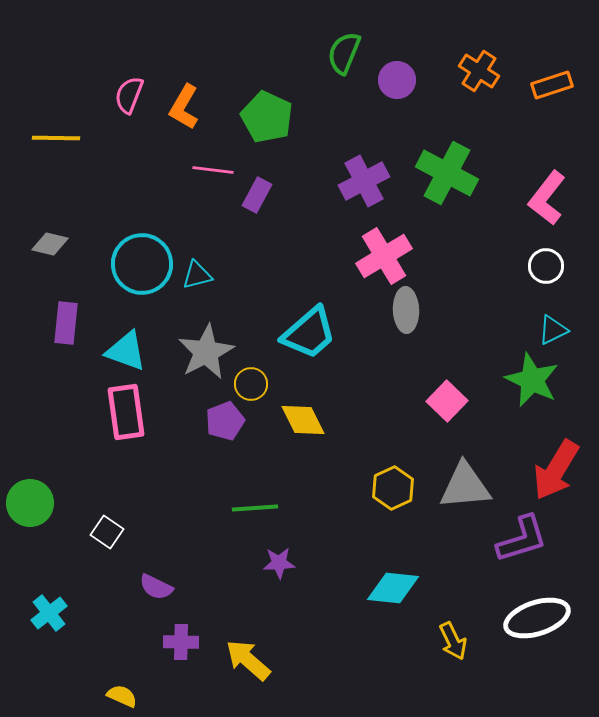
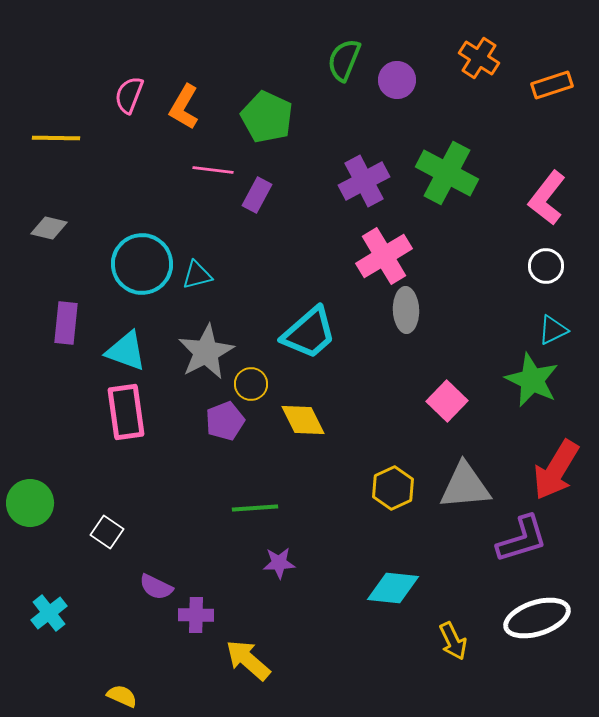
green semicircle at (344, 53): moved 7 px down
orange cross at (479, 71): moved 13 px up
gray diamond at (50, 244): moved 1 px left, 16 px up
purple cross at (181, 642): moved 15 px right, 27 px up
